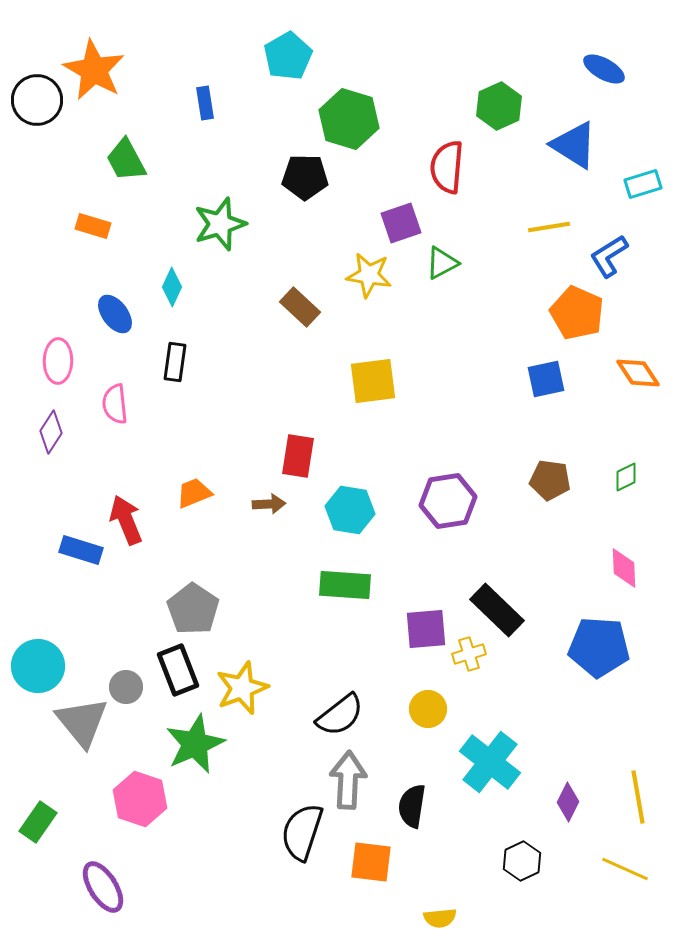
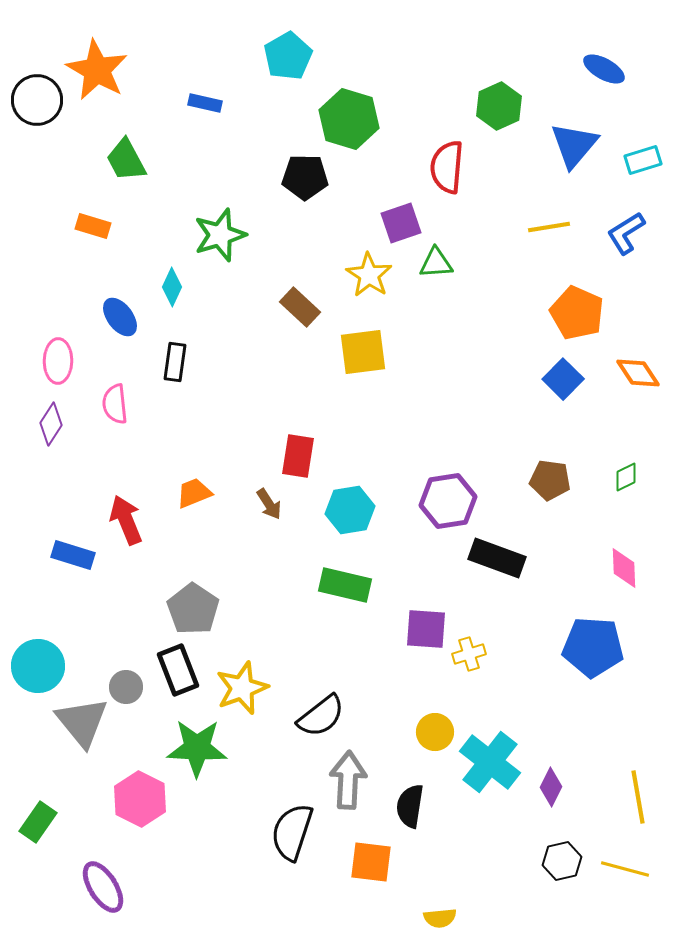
orange star at (94, 70): moved 3 px right
blue rectangle at (205, 103): rotated 68 degrees counterclockwise
blue triangle at (574, 145): rotated 38 degrees clockwise
cyan rectangle at (643, 184): moved 24 px up
green star at (220, 224): moved 11 px down
blue L-shape at (609, 256): moved 17 px right, 23 px up
green triangle at (442, 263): moved 6 px left; rotated 24 degrees clockwise
yellow star at (369, 275): rotated 24 degrees clockwise
blue ellipse at (115, 314): moved 5 px right, 3 px down
blue square at (546, 379): moved 17 px right; rotated 33 degrees counterclockwise
yellow square at (373, 381): moved 10 px left, 29 px up
purple diamond at (51, 432): moved 8 px up
brown arrow at (269, 504): rotated 60 degrees clockwise
cyan hexagon at (350, 510): rotated 18 degrees counterclockwise
blue rectangle at (81, 550): moved 8 px left, 5 px down
green rectangle at (345, 585): rotated 9 degrees clockwise
black rectangle at (497, 610): moved 52 px up; rotated 24 degrees counterclockwise
purple square at (426, 629): rotated 9 degrees clockwise
blue pentagon at (599, 647): moved 6 px left
yellow circle at (428, 709): moved 7 px right, 23 px down
black semicircle at (340, 715): moved 19 px left, 1 px down
green star at (195, 744): moved 2 px right, 4 px down; rotated 26 degrees clockwise
pink hexagon at (140, 799): rotated 8 degrees clockwise
purple diamond at (568, 802): moved 17 px left, 15 px up
black semicircle at (412, 806): moved 2 px left
black semicircle at (302, 832): moved 10 px left
black hexagon at (522, 861): moved 40 px right; rotated 12 degrees clockwise
yellow line at (625, 869): rotated 9 degrees counterclockwise
